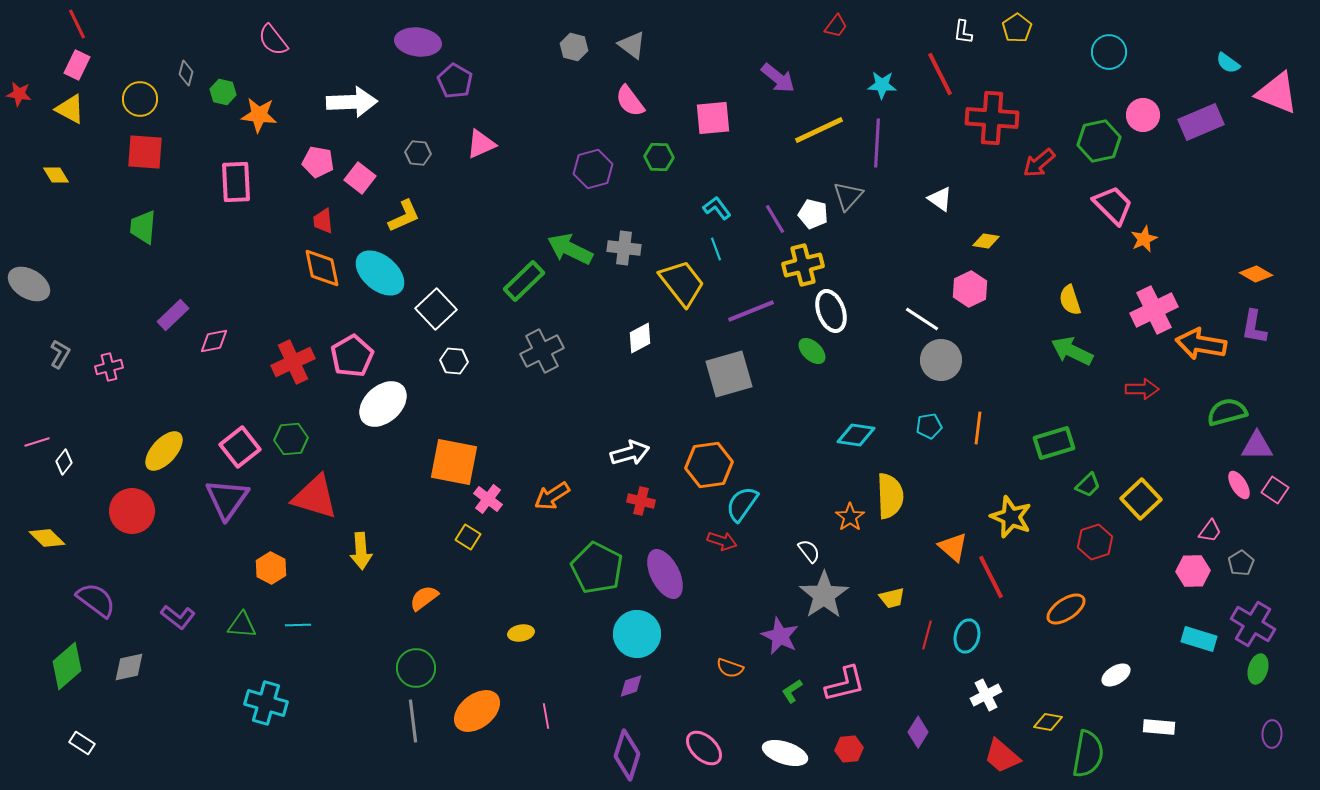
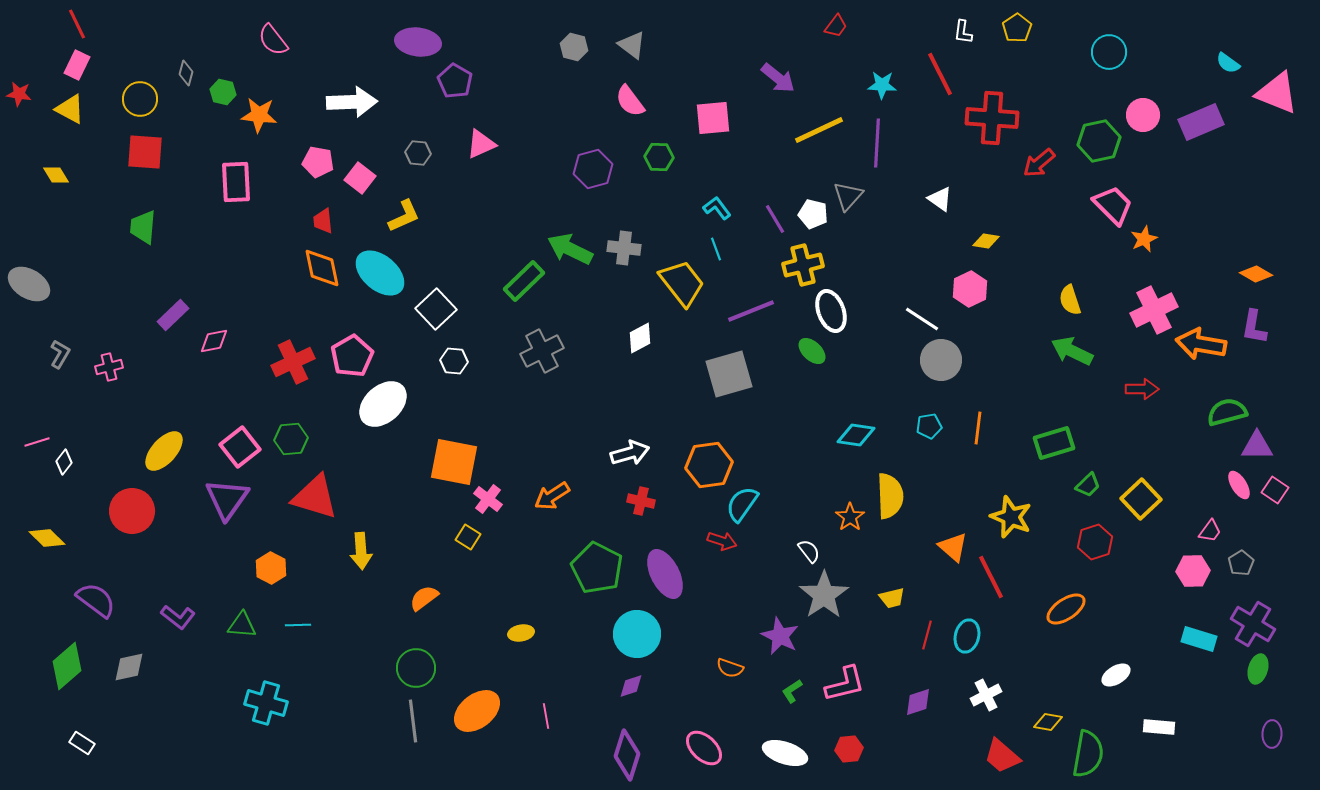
purple diamond at (918, 732): moved 30 px up; rotated 40 degrees clockwise
